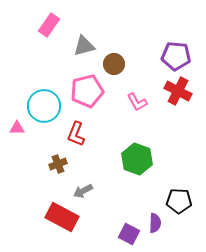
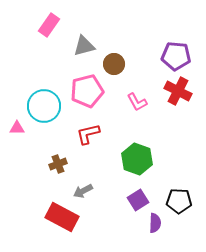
red L-shape: moved 12 px right; rotated 55 degrees clockwise
purple square: moved 9 px right, 34 px up; rotated 30 degrees clockwise
